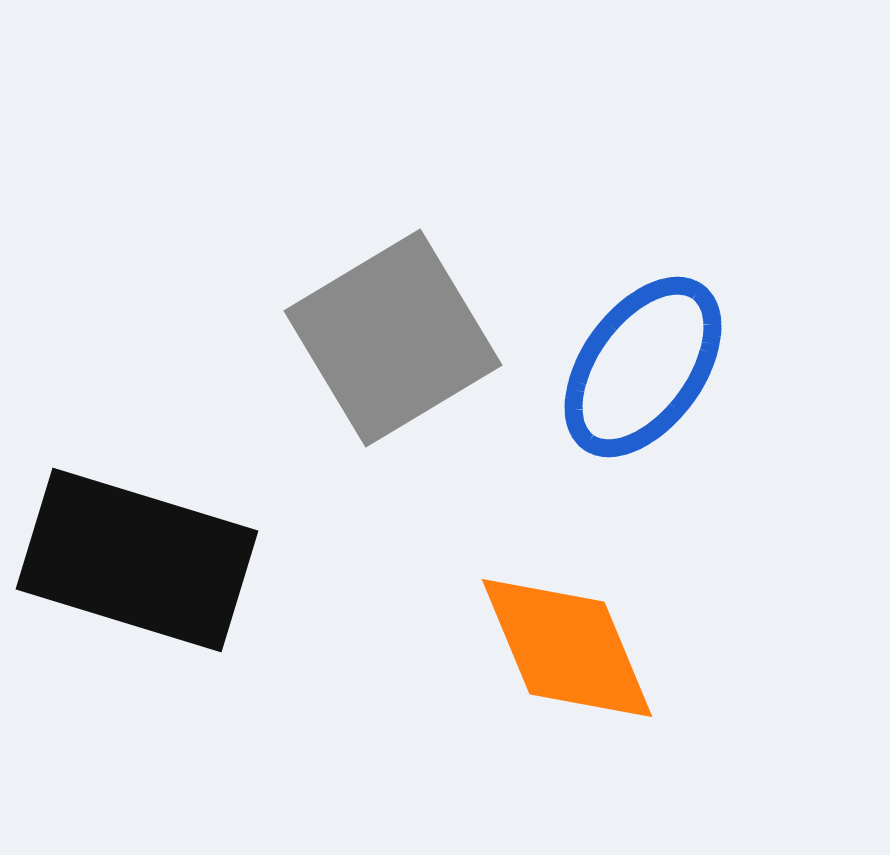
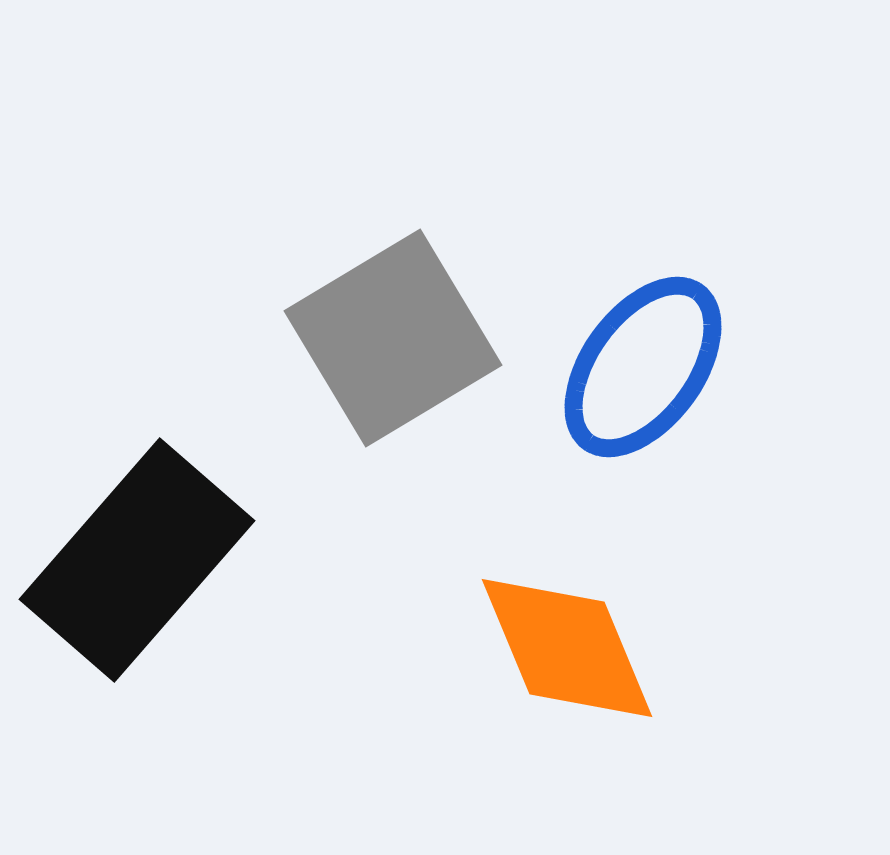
black rectangle: rotated 66 degrees counterclockwise
